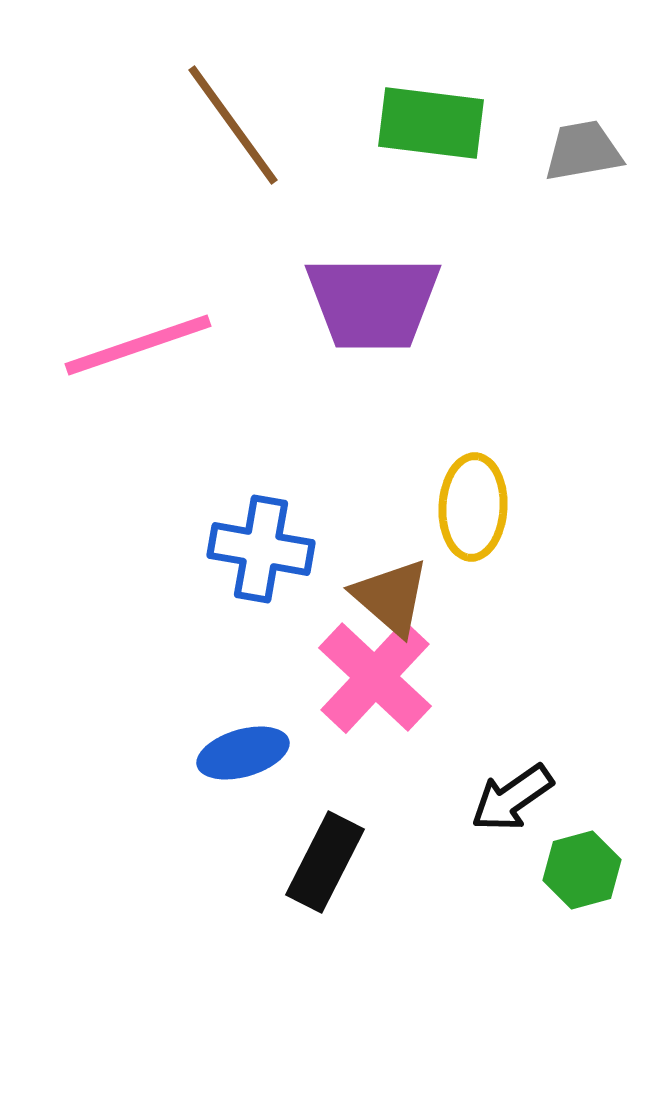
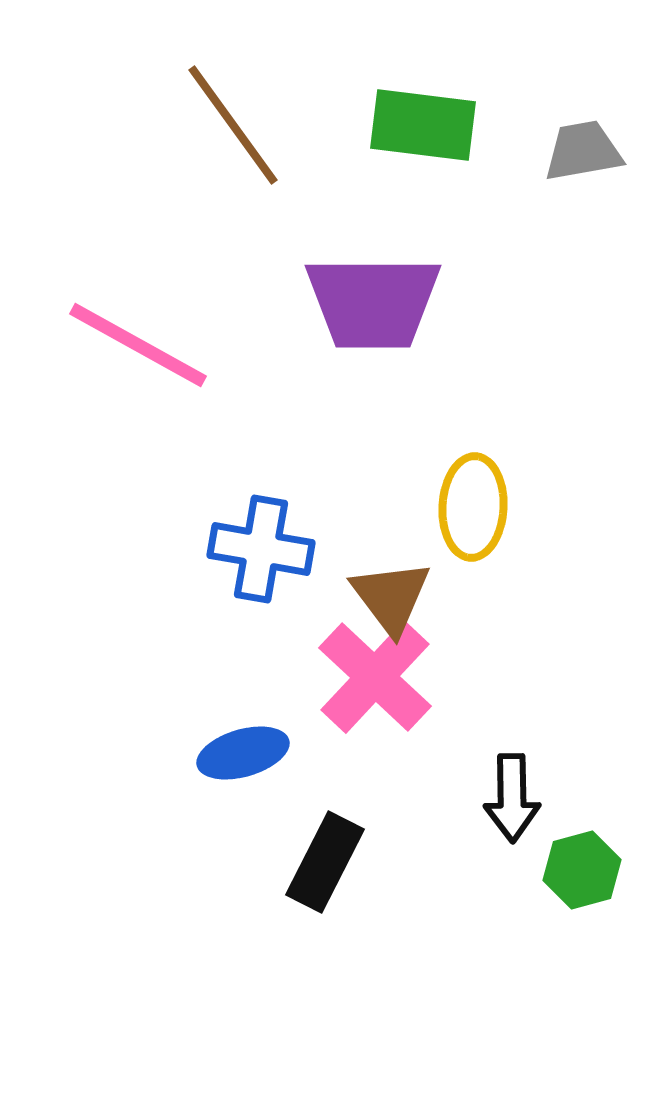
green rectangle: moved 8 px left, 2 px down
pink line: rotated 48 degrees clockwise
brown triangle: rotated 12 degrees clockwise
black arrow: rotated 56 degrees counterclockwise
